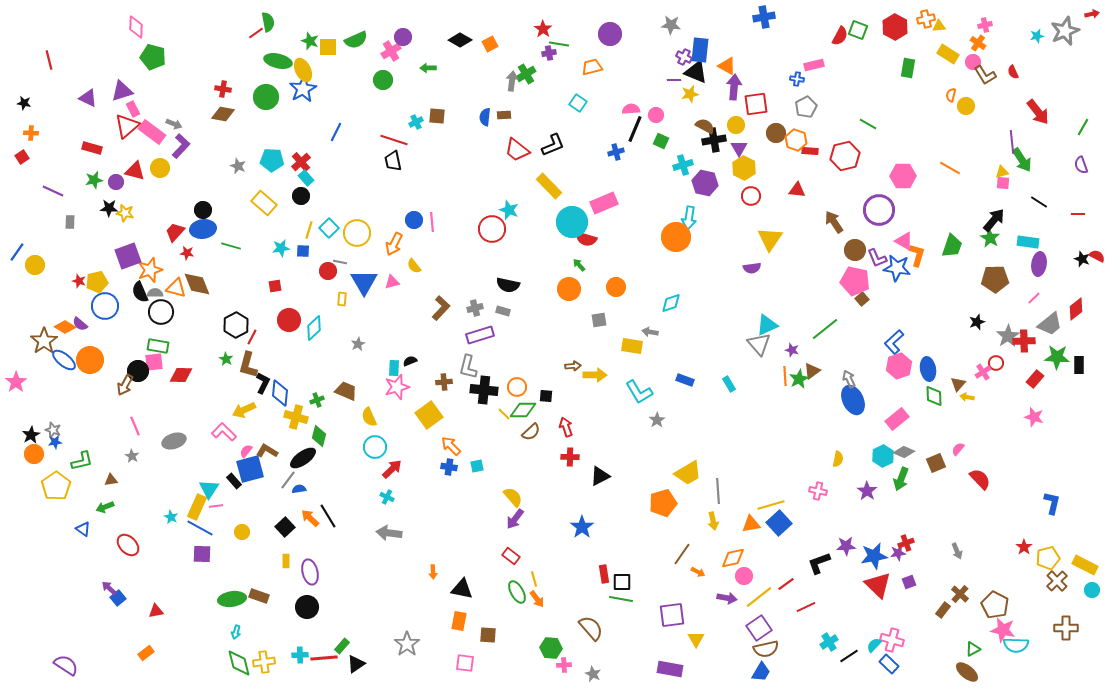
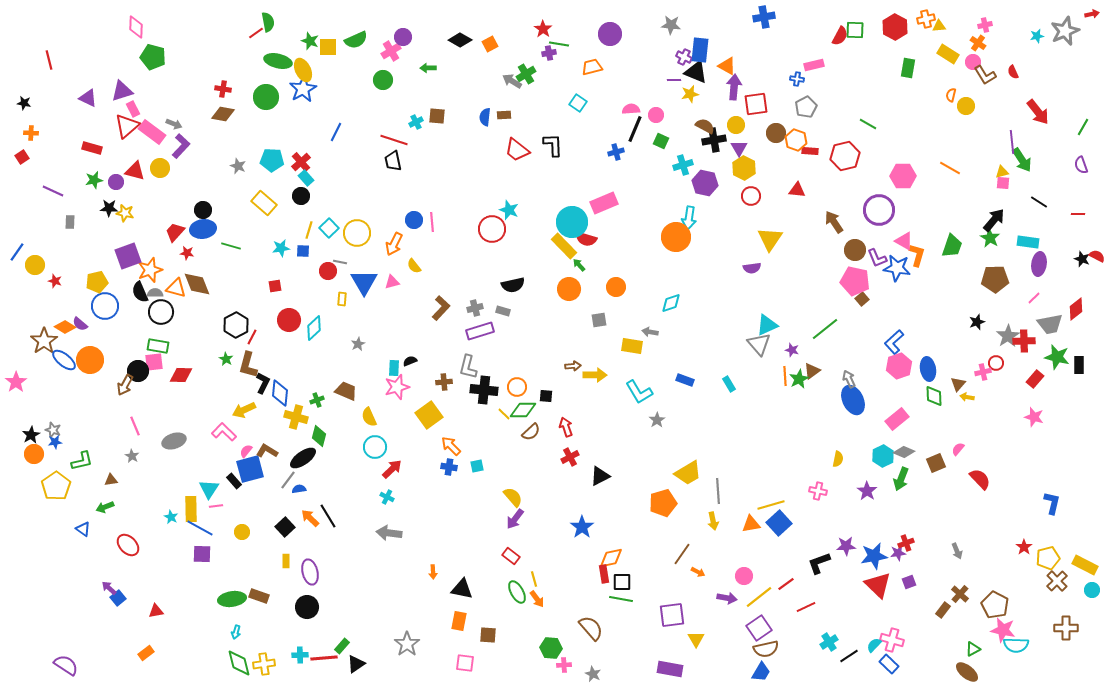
green square at (858, 30): moved 3 px left; rotated 18 degrees counterclockwise
gray arrow at (512, 81): rotated 66 degrees counterclockwise
black L-shape at (553, 145): rotated 70 degrees counterclockwise
yellow rectangle at (549, 186): moved 15 px right, 60 px down
red star at (79, 281): moved 24 px left
black semicircle at (508, 285): moved 5 px right; rotated 25 degrees counterclockwise
gray trapezoid at (1050, 324): rotated 28 degrees clockwise
purple rectangle at (480, 335): moved 4 px up
green star at (1057, 357): rotated 10 degrees clockwise
pink cross at (983, 372): rotated 21 degrees clockwise
red cross at (570, 457): rotated 30 degrees counterclockwise
yellow rectangle at (197, 507): moved 6 px left, 2 px down; rotated 25 degrees counterclockwise
orange diamond at (733, 558): moved 122 px left
yellow cross at (264, 662): moved 2 px down
